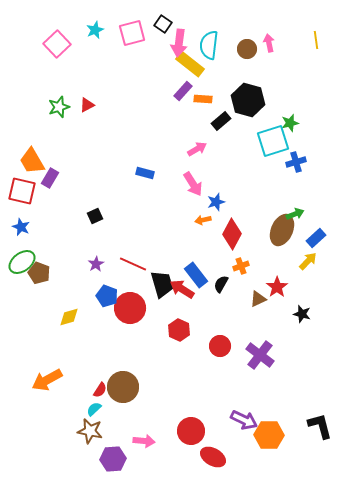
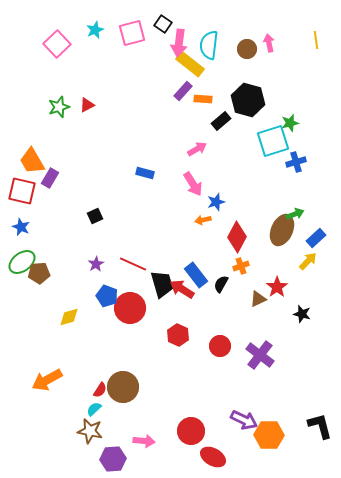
red diamond at (232, 234): moved 5 px right, 3 px down
brown pentagon at (39, 273): rotated 25 degrees counterclockwise
red hexagon at (179, 330): moved 1 px left, 5 px down
